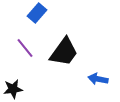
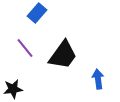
black trapezoid: moved 1 px left, 3 px down
blue arrow: rotated 72 degrees clockwise
